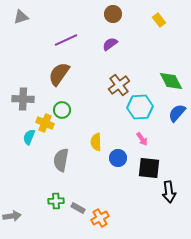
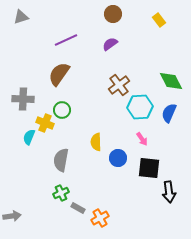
blue semicircle: moved 8 px left; rotated 18 degrees counterclockwise
green cross: moved 5 px right, 8 px up; rotated 21 degrees counterclockwise
